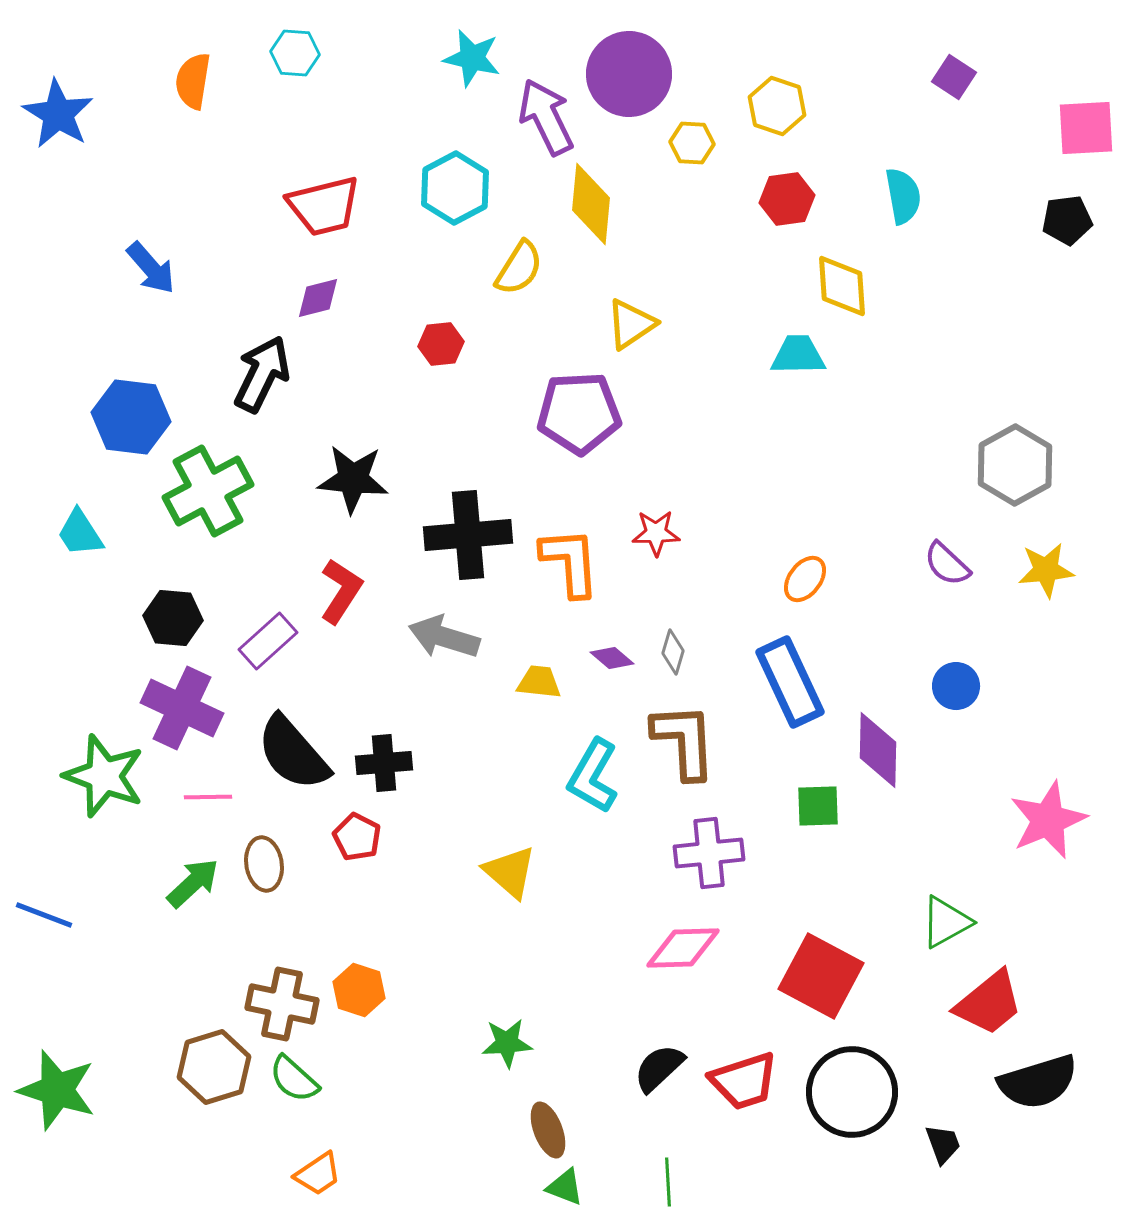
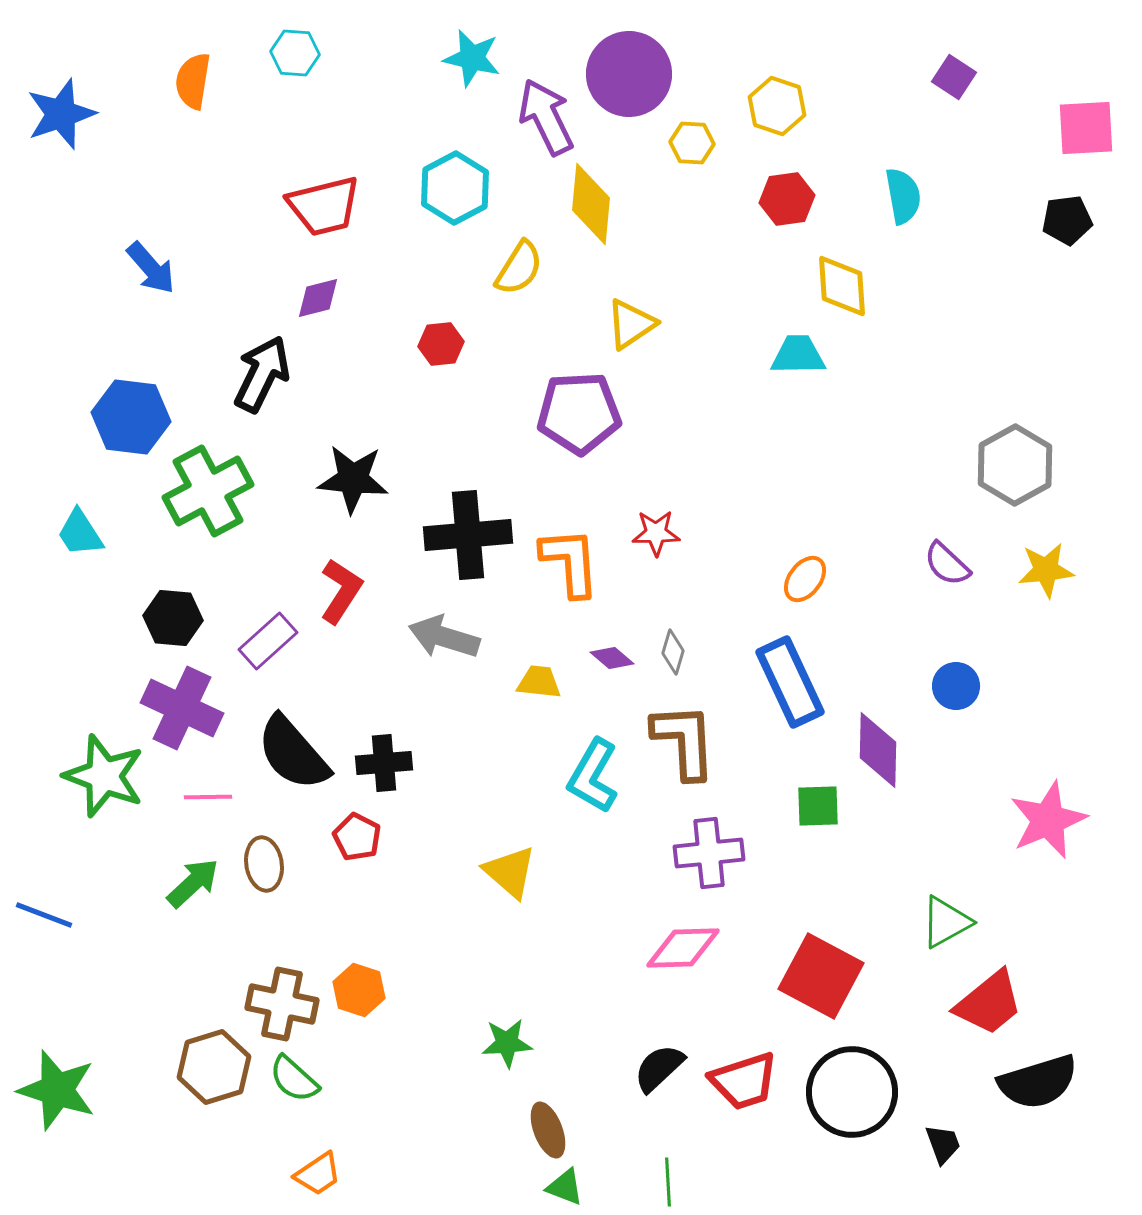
blue star at (58, 114): moved 3 px right; rotated 22 degrees clockwise
